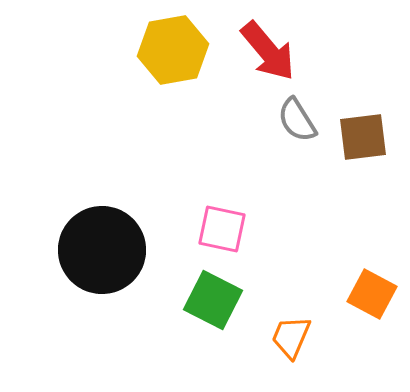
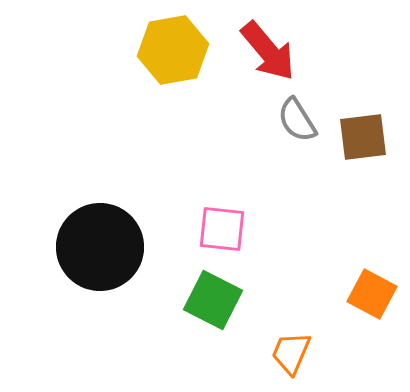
pink square: rotated 6 degrees counterclockwise
black circle: moved 2 px left, 3 px up
orange trapezoid: moved 16 px down
